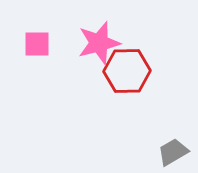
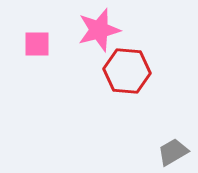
pink star: moved 13 px up
red hexagon: rotated 6 degrees clockwise
